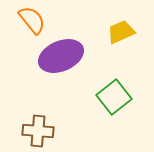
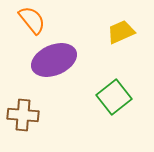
purple ellipse: moved 7 px left, 4 px down
brown cross: moved 15 px left, 16 px up
